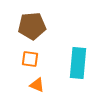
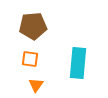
brown pentagon: moved 1 px right
orange triangle: moved 1 px left; rotated 42 degrees clockwise
